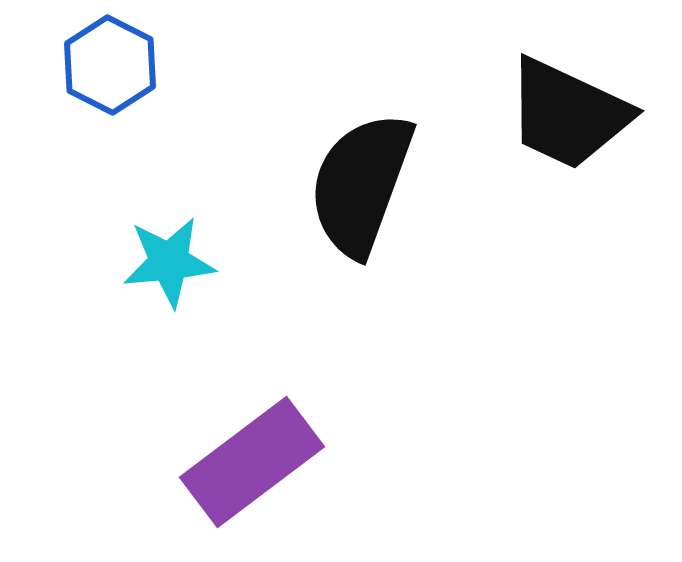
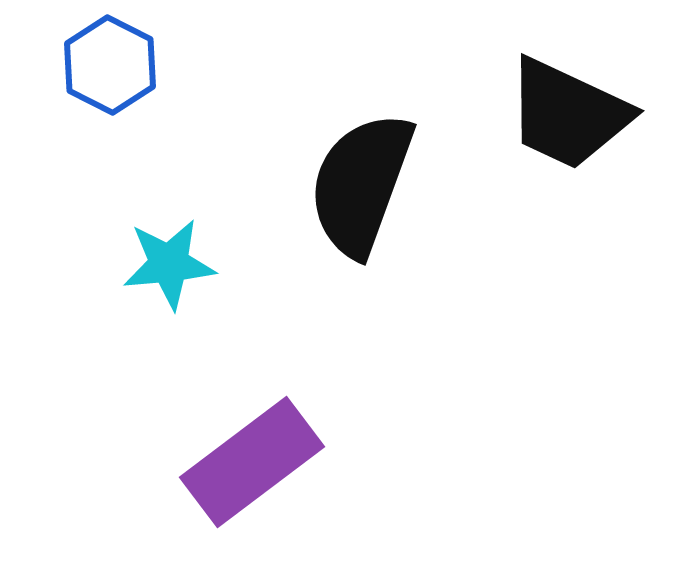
cyan star: moved 2 px down
